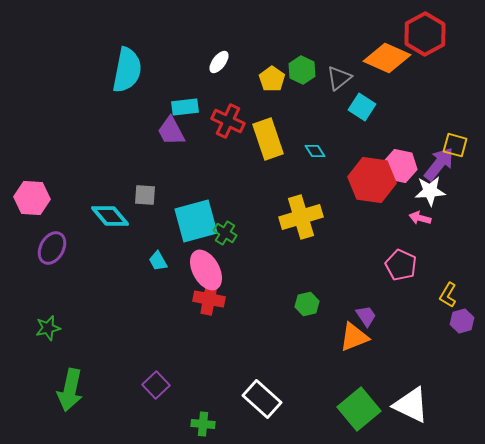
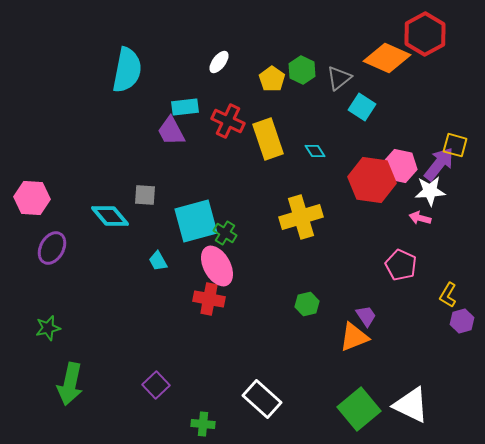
pink ellipse at (206, 270): moved 11 px right, 4 px up
green arrow at (70, 390): moved 6 px up
